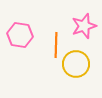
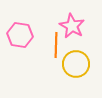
pink star: moved 12 px left; rotated 25 degrees counterclockwise
